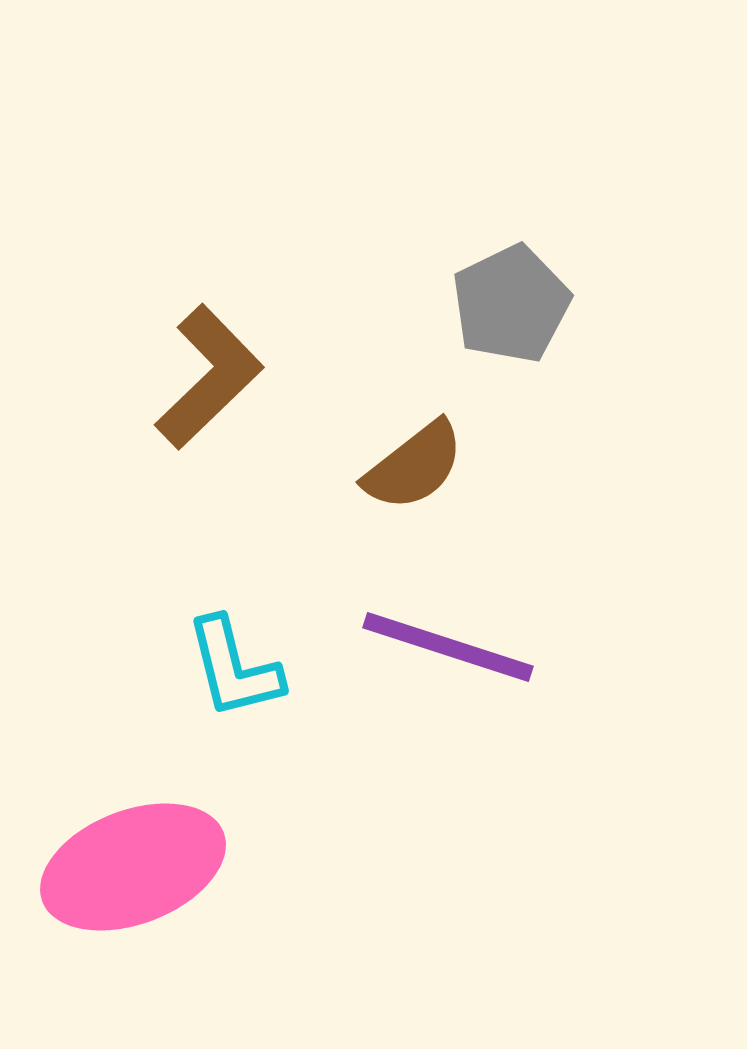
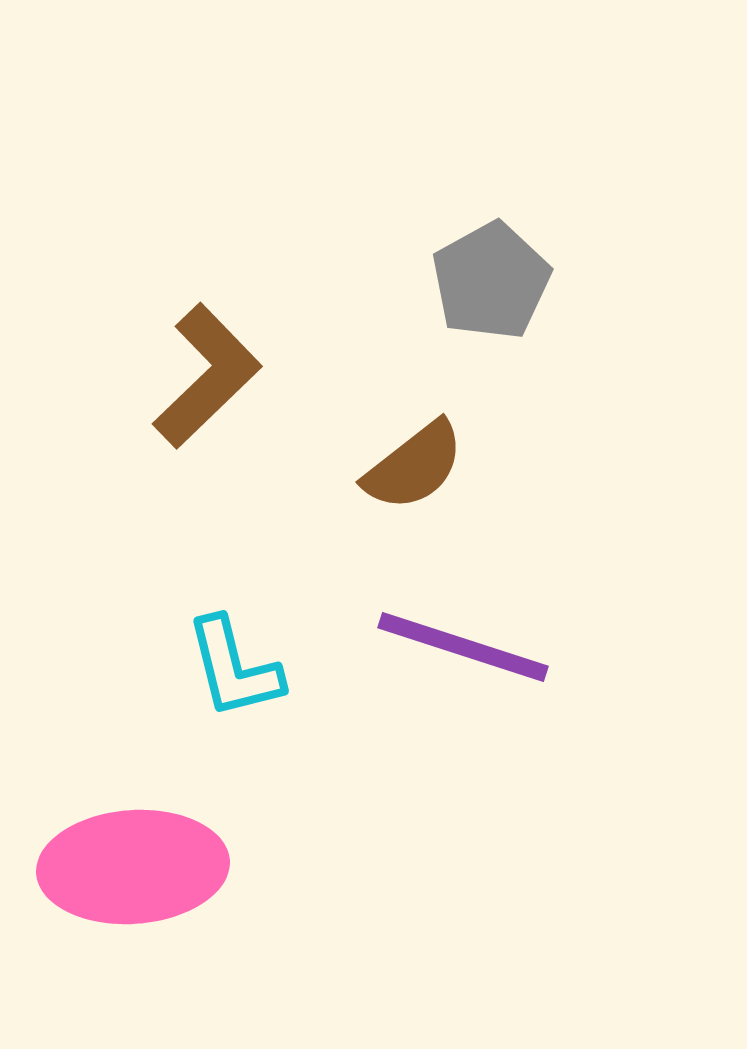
gray pentagon: moved 20 px left, 23 px up; rotated 3 degrees counterclockwise
brown L-shape: moved 2 px left, 1 px up
purple line: moved 15 px right
pink ellipse: rotated 17 degrees clockwise
